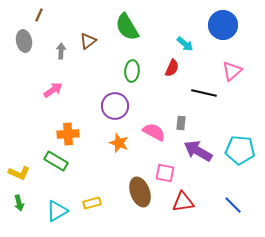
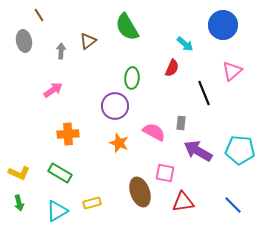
brown line: rotated 56 degrees counterclockwise
green ellipse: moved 7 px down
black line: rotated 55 degrees clockwise
green rectangle: moved 4 px right, 12 px down
